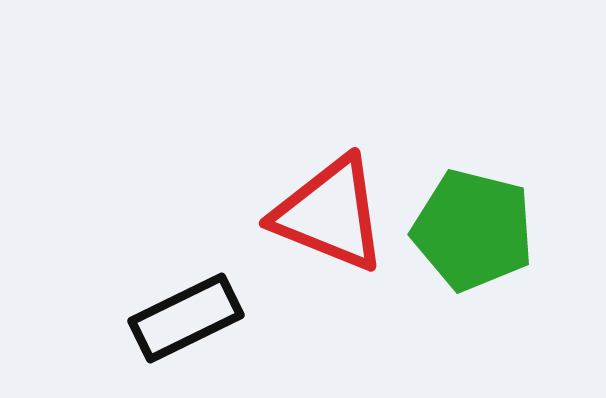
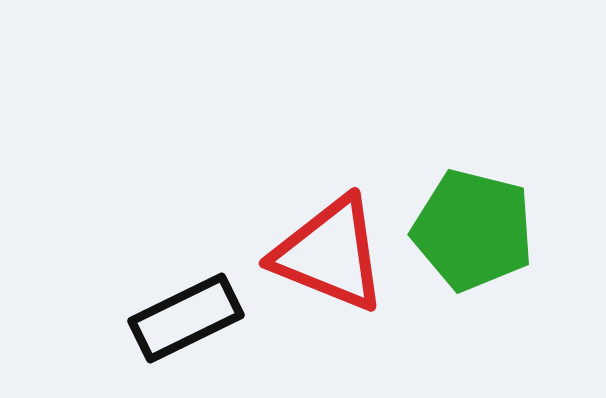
red triangle: moved 40 px down
